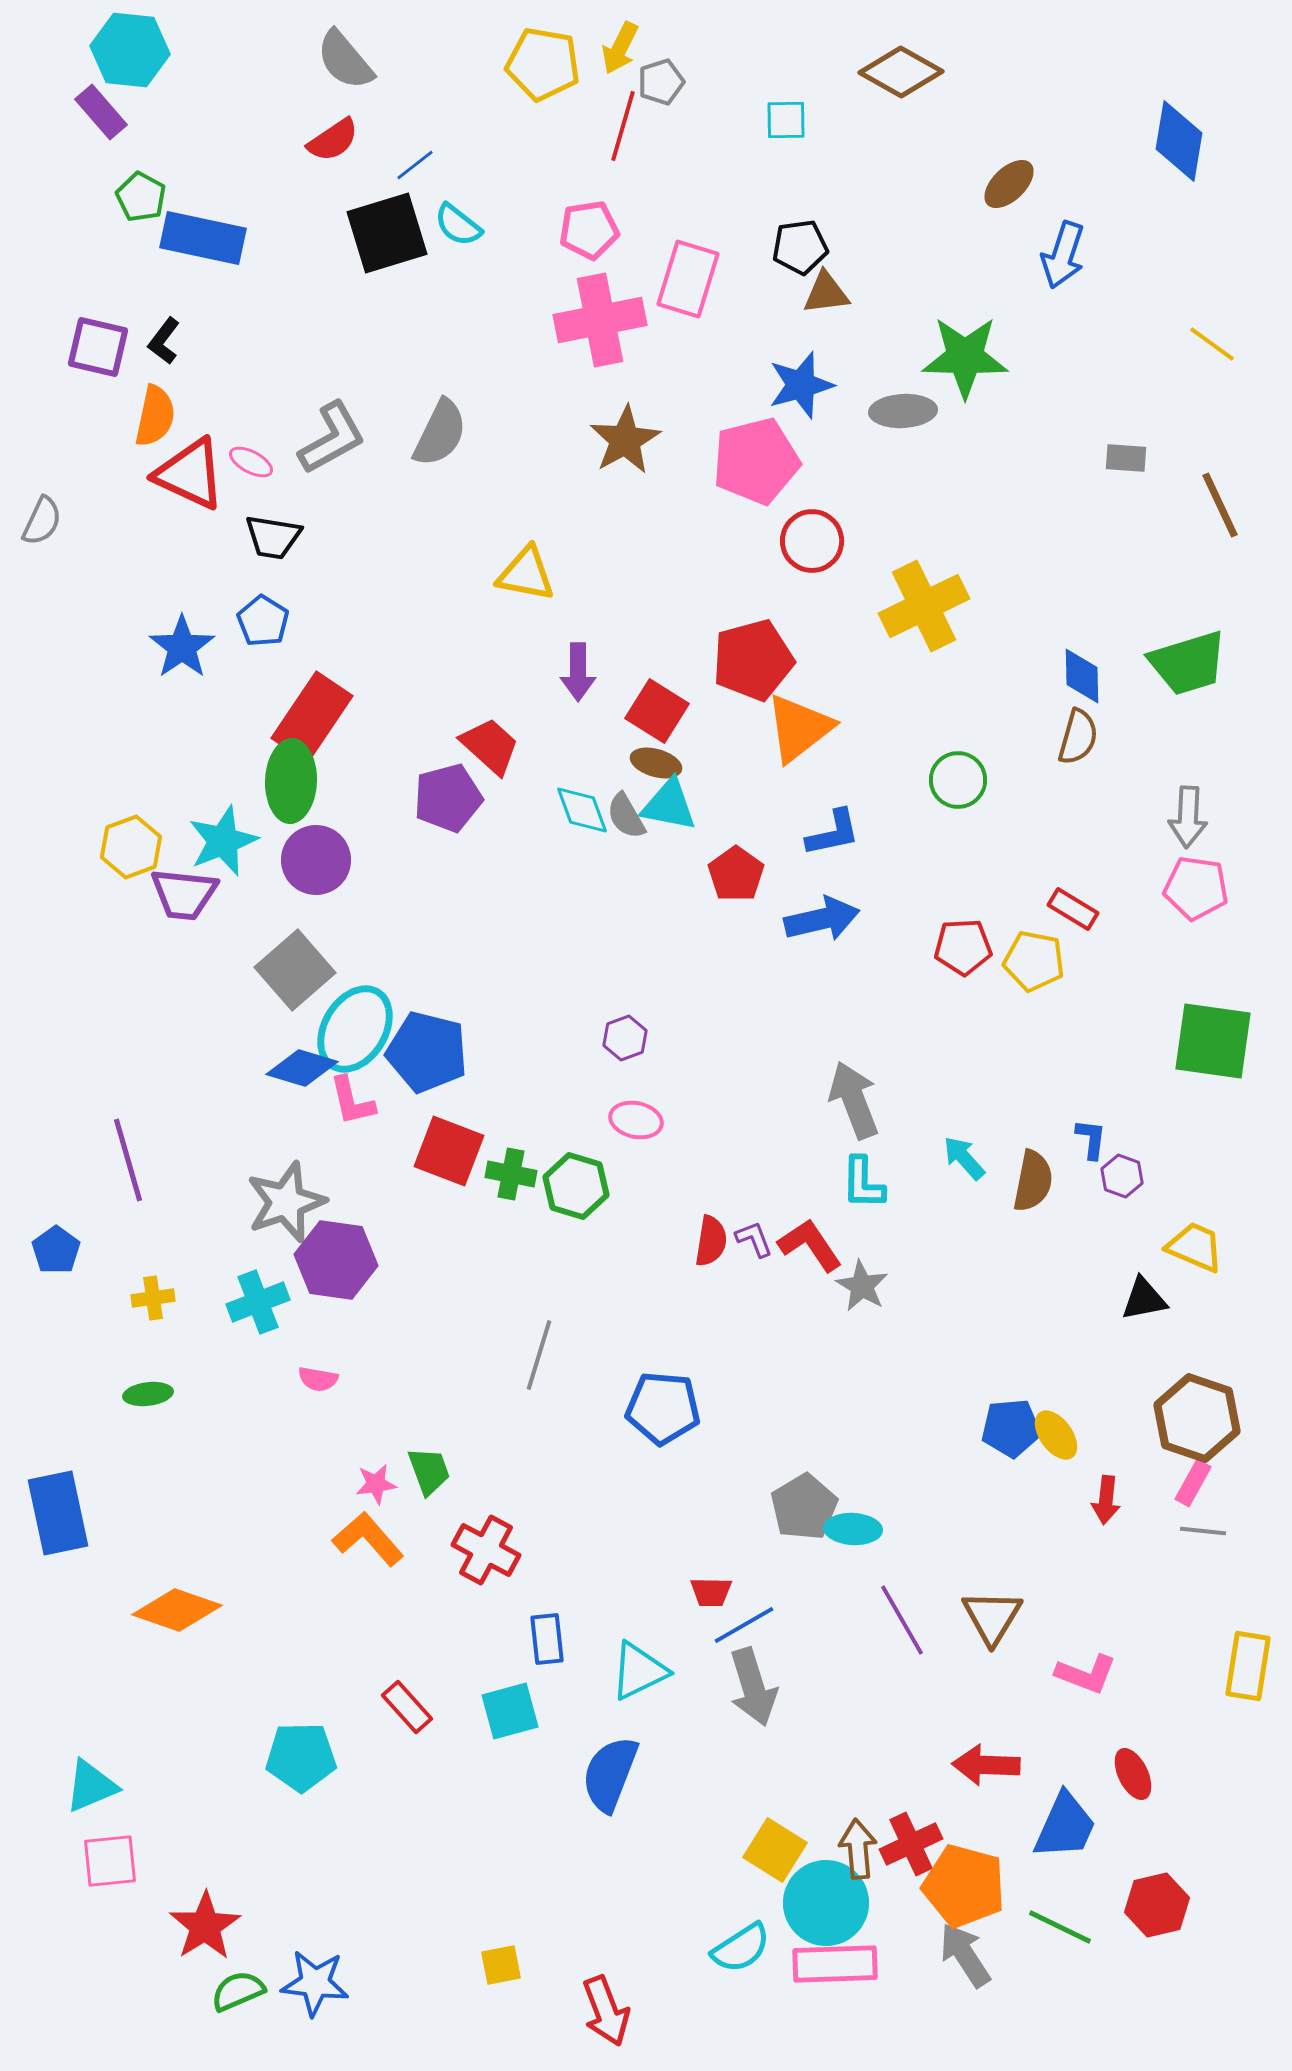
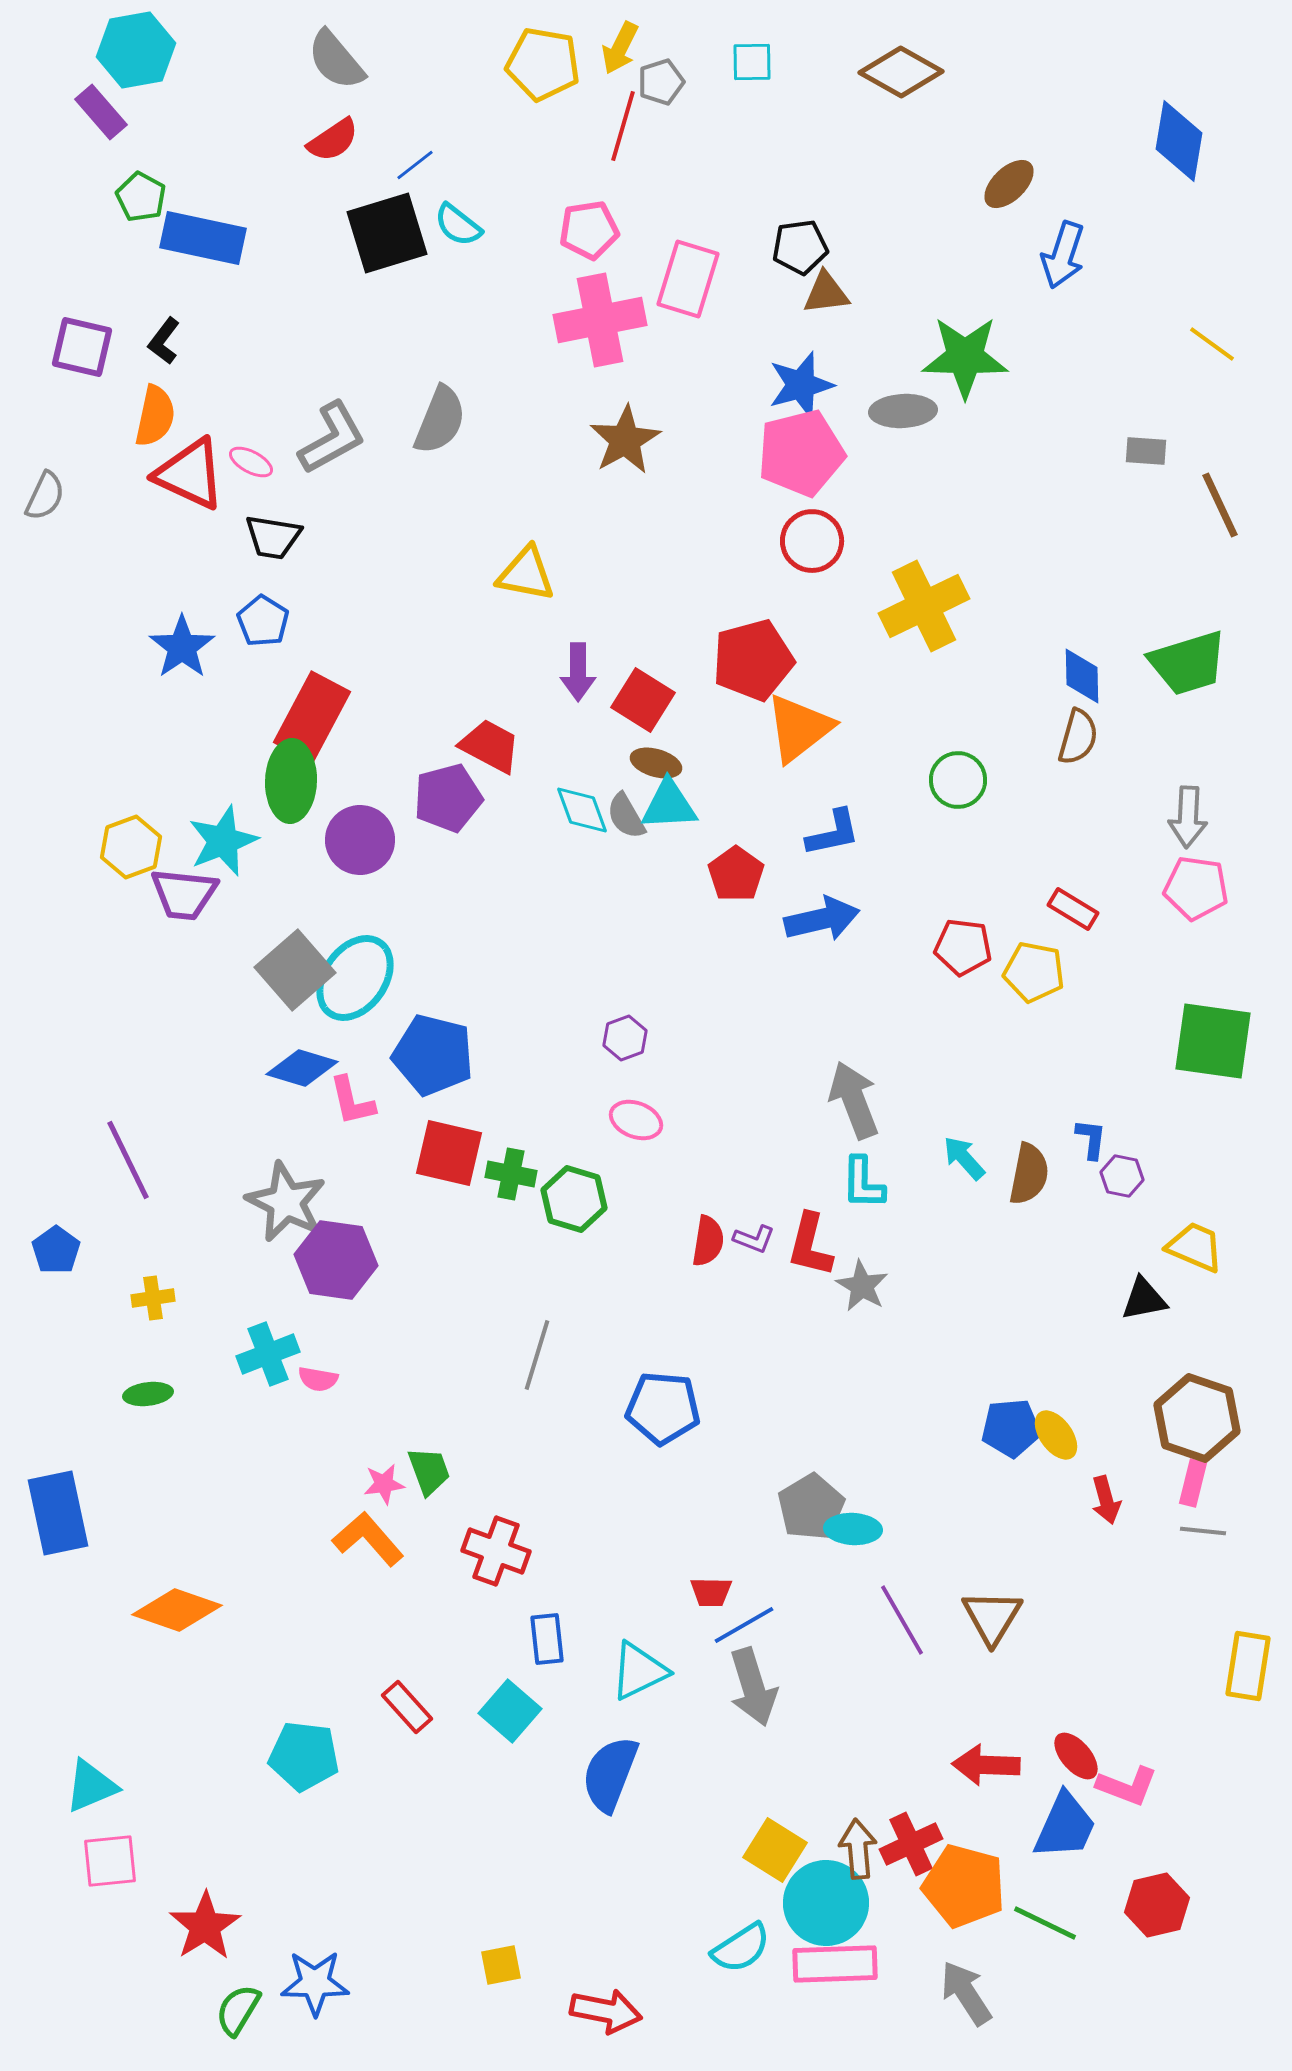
cyan hexagon at (130, 50): moved 6 px right; rotated 16 degrees counterclockwise
gray semicircle at (345, 60): moved 9 px left
cyan square at (786, 120): moved 34 px left, 58 px up
purple square at (98, 347): moved 16 px left
gray semicircle at (440, 433): moved 13 px up; rotated 4 degrees counterclockwise
gray rectangle at (1126, 458): moved 20 px right, 7 px up
pink pentagon at (756, 461): moved 45 px right, 8 px up
gray semicircle at (42, 521): moved 3 px right, 25 px up
red square at (657, 711): moved 14 px left, 11 px up
red rectangle at (312, 717): rotated 6 degrees counterclockwise
red trapezoid at (490, 746): rotated 14 degrees counterclockwise
cyan triangle at (669, 805): rotated 14 degrees counterclockwise
purple circle at (316, 860): moved 44 px right, 20 px up
red pentagon at (963, 947): rotated 10 degrees clockwise
yellow pentagon at (1034, 961): moved 11 px down
cyan ellipse at (355, 1029): moved 51 px up; rotated 4 degrees clockwise
blue pentagon at (427, 1052): moved 6 px right, 3 px down
pink ellipse at (636, 1120): rotated 9 degrees clockwise
red square at (449, 1151): moved 2 px down; rotated 8 degrees counterclockwise
purple line at (128, 1160): rotated 10 degrees counterclockwise
purple hexagon at (1122, 1176): rotated 9 degrees counterclockwise
brown semicircle at (1033, 1181): moved 4 px left, 7 px up
green hexagon at (576, 1186): moved 2 px left, 13 px down
gray star at (286, 1202): rotated 26 degrees counterclockwise
purple L-shape at (754, 1239): rotated 132 degrees clockwise
red semicircle at (711, 1241): moved 3 px left
red L-shape at (810, 1245): rotated 132 degrees counterclockwise
cyan cross at (258, 1302): moved 10 px right, 52 px down
gray line at (539, 1355): moved 2 px left
pink rectangle at (1193, 1483): rotated 15 degrees counterclockwise
pink star at (376, 1484): moved 8 px right
red arrow at (1106, 1500): rotated 21 degrees counterclockwise
gray pentagon at (804, 1507): moved 7 px right
red cross at (486, 1550): moved 10 px right, 1 px down; rotated 8 degrees counterclockwise
pink L-shape at (1086, 1674): moved 41 px right, 112 px down
cyan square at (510, 1711): rotated 34 degrees counterclockwise
cyan pentagon at (301, 1757): moved 3 px right, 1 px up; rotated 8 degrees clockwise
red ellipse at (1133, 1774): moved 57 px left, 18 px up; rotated 15 degrees counterclockwise
green line at (1060, 1927): moved 15 px left, 4 px up
gray arrow at (965, 1955): moved 1 px right, 38 px down
blue star at (315, 1983): rotated 6 degrees counterclockwise
green semicircle at (238, 1991): moved 19 px down; rotated 36 degrees counterclockwise
red arrow at (606, 2011): rotated 58 degrees counterclockwise
